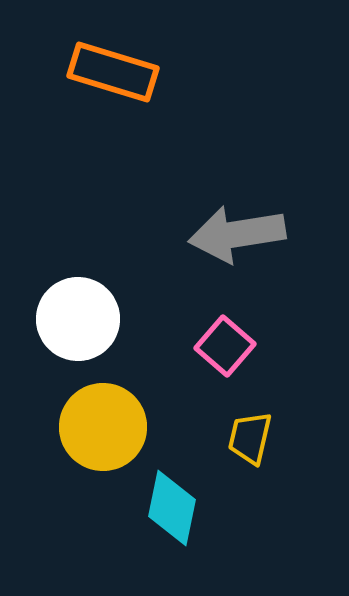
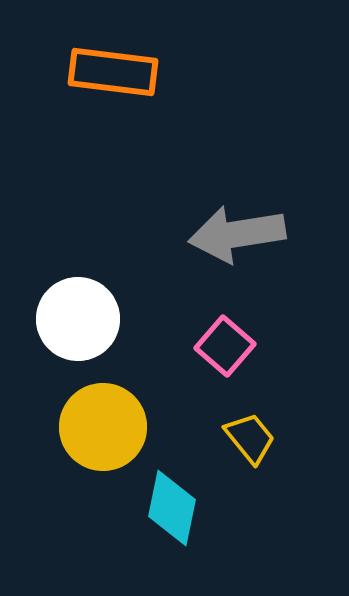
orange rectangle: rotated 10 degrees counterclockwise
yellow trapezoid: rotated 128 degrees clockwise
